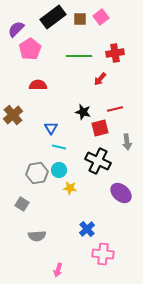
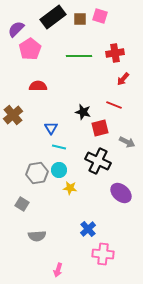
pink square: moved 1 px left, 1 px up; rotated 35 degrees counterclockwise
red arrow: moved 23 px right
red semicircle: moved 1 px down
red line: moved 1 px left, 4 px up; rotated 35 degrees clockwise
gray arrow: rotated 56 degrees counterclockwise
blue cross: moved 1 px right
